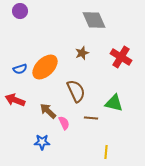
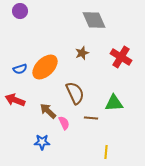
brown semicircle: moved 1 px left, 2 px down
green triangle: rotated 18 degrees counterclockwise
